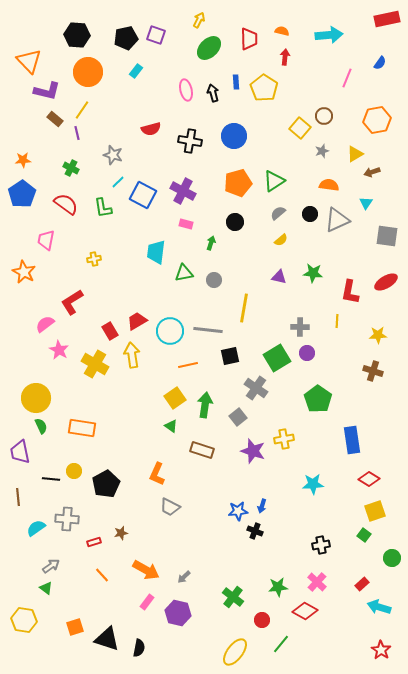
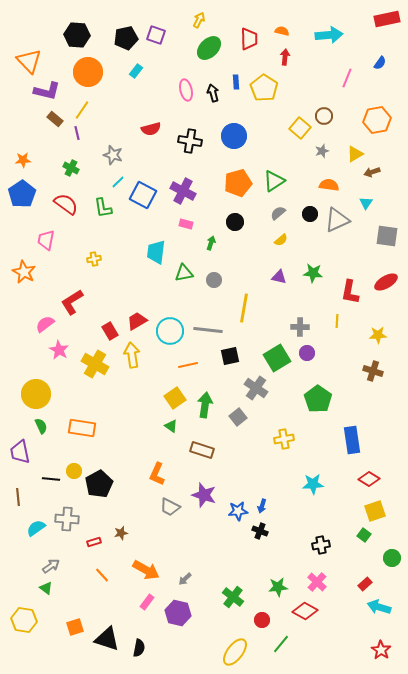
yellow circle at (36, 398): moved 4 px up
purple star at (253, 451): moved 49 px left, 44 px down
black pentagon at (106, 484): moved 7 px left
black cross at (255, 531): moved 5 px right
gray arrow at (184, 577): moved 1 px right, 2 px down
red rectangle at (362, 584): moved 3 px right
